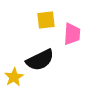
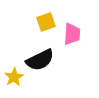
yellow square: moved 2 px down; rotated 12 degrees counterclockwise
